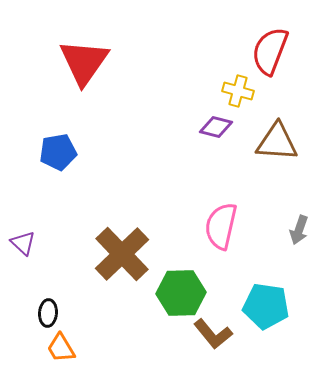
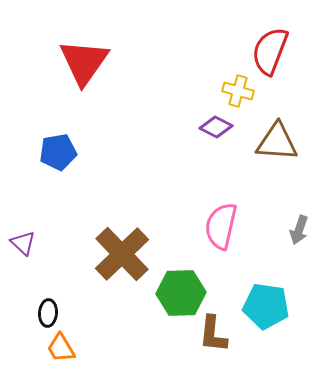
purple diamond: rotated 12 degrees clockwise
brown L-shape: rotated 45 degrees clockwise
